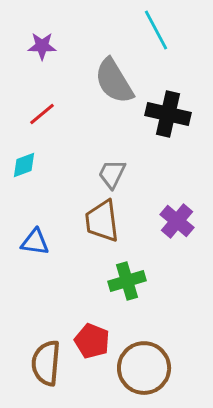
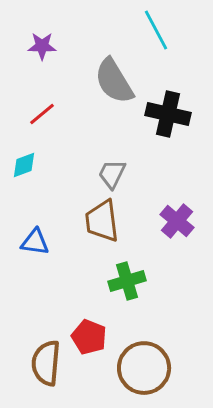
red pentagon: moved 3 px left, 4 px up
